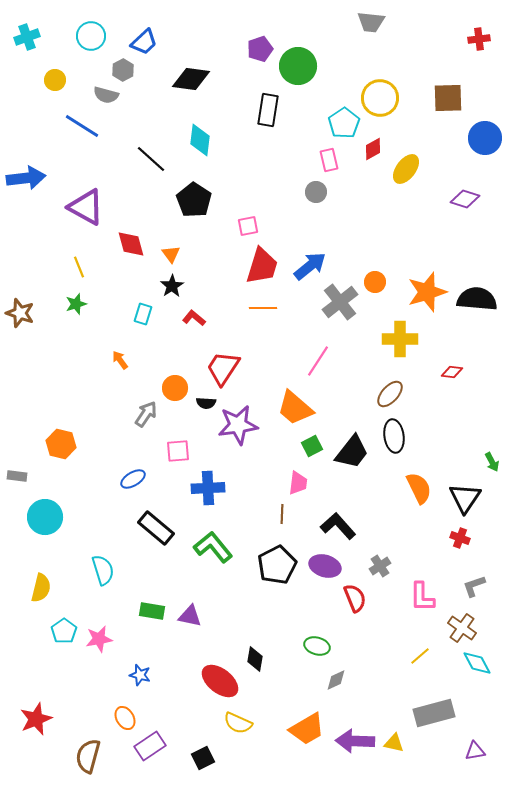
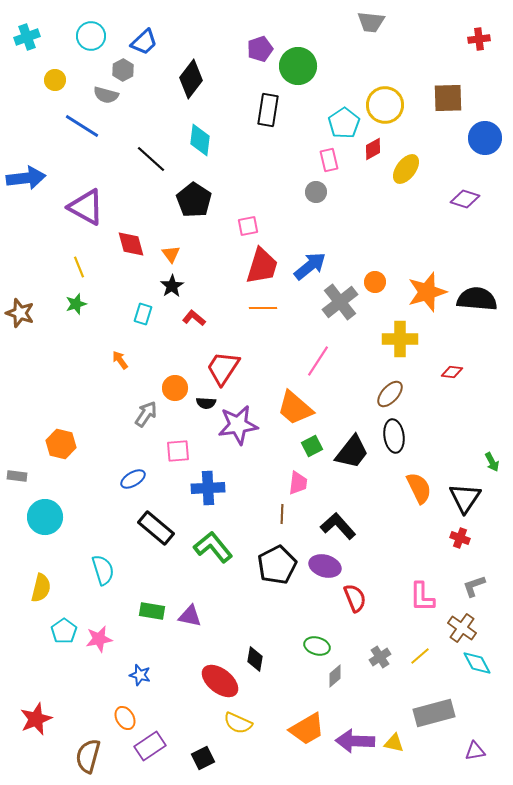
black diamond at (191, 79): rotated 60 degrees counterclockwise
yellow circle at (380, 98): moved 5 px right, 7 px down
gray cross at (380, 566): moved 91 px down
gray diamond at (336, 680): moved 1 px left, 4 px up; rotated 15 degrees counterclockwise
